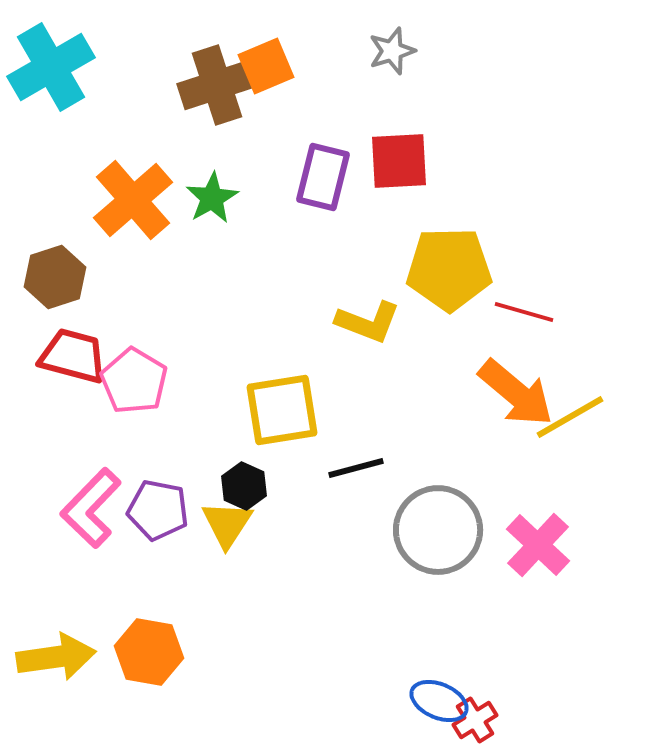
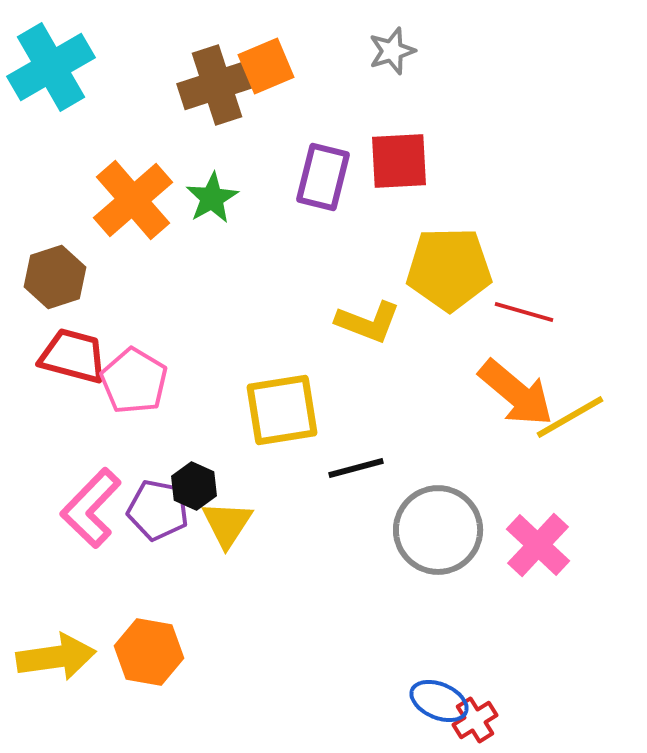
black hexagon: moved 50 px left
